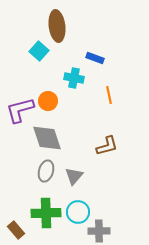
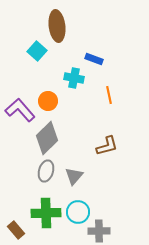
cyan square: moved 2 px left
blue rectangle: moved 1 px left, 1 px down
purple L-shape: rotated 64 degrees clockwise
gray diamond: rotated 64 degrees clockwise
